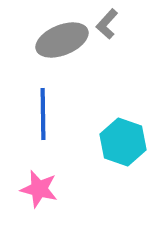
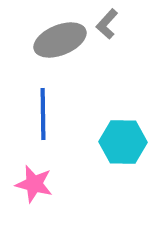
gray ellipse: moved 2 px left
cyan hexagon: rotated 18 degrees counterclockwise
pink star: moved 5 px left, 5 px up
